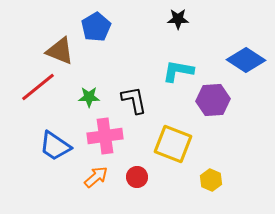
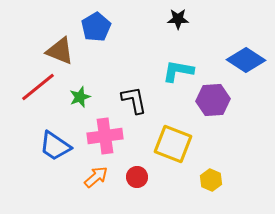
green star: moved 9 px left; rotated 20 degrees counterclockwise
